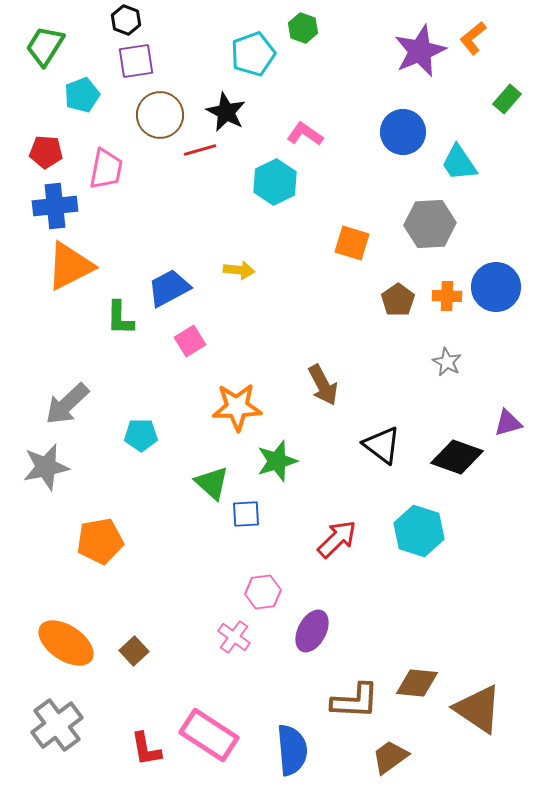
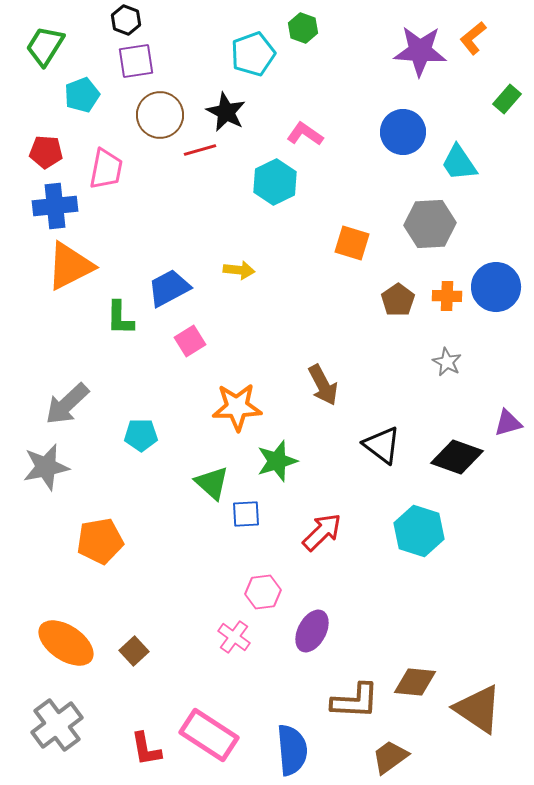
purple star at (420, 51): rotated 26 degrees clockwise
red arrow at (337, 539): moved 15 px left, 7 px up
brown diamond at (417, 683): moved 2 px left, 1 px up
